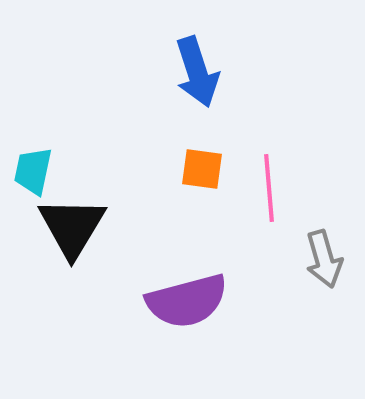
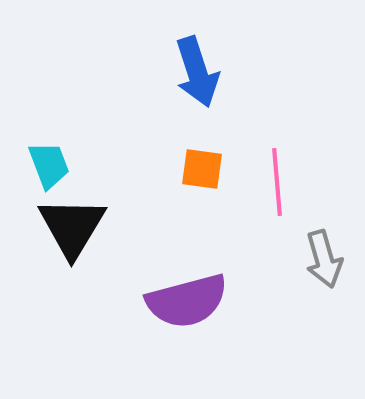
cyan trapezoid: moved 16 px right, 6 px up; rotated 147 degrees clockwise
pink line: moved 8 px right, 6 px up
